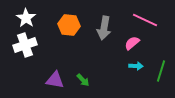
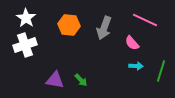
gray arrow: rotated 10 degrees clockwise
pink semicircle: rotated 91 degrees counterclockwise
green arrow: moved 2 px left
